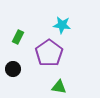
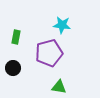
green rectangle: moved 2 px left; rotated 16 degrees counterclockwise
purple pentagon: rotated 20 degrees clockwise
black circle: moved 1 px up
